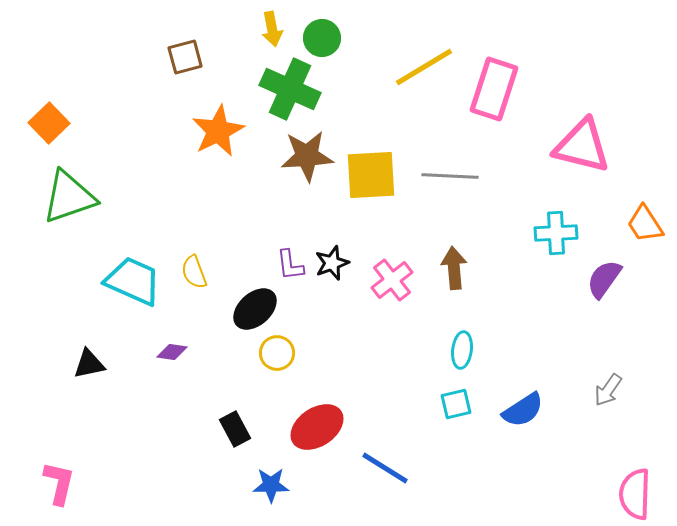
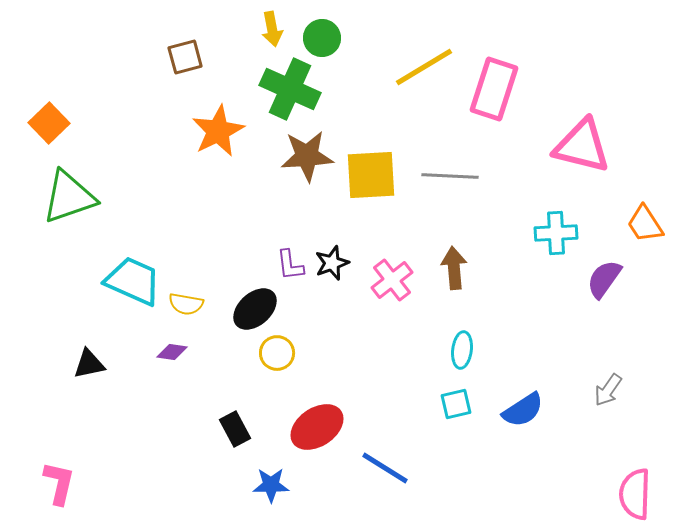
yellow semicircle: moved 8 px left, 32 px down; rotated 60 degrees counterclockwise
